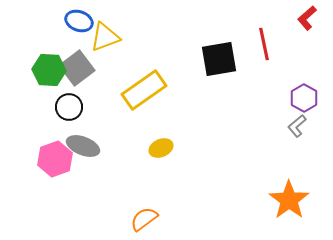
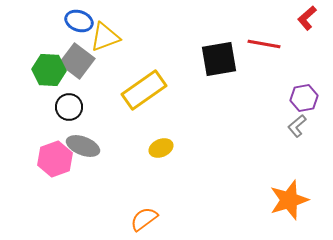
red line: rotated 68 degrees counterclockwise
gray square: moved 7 px up; rotated 16 degrees counterclockwise
purple hexagon: rotated 20 degrees clockwise
orange star: rotated 18 degrees clockwise
